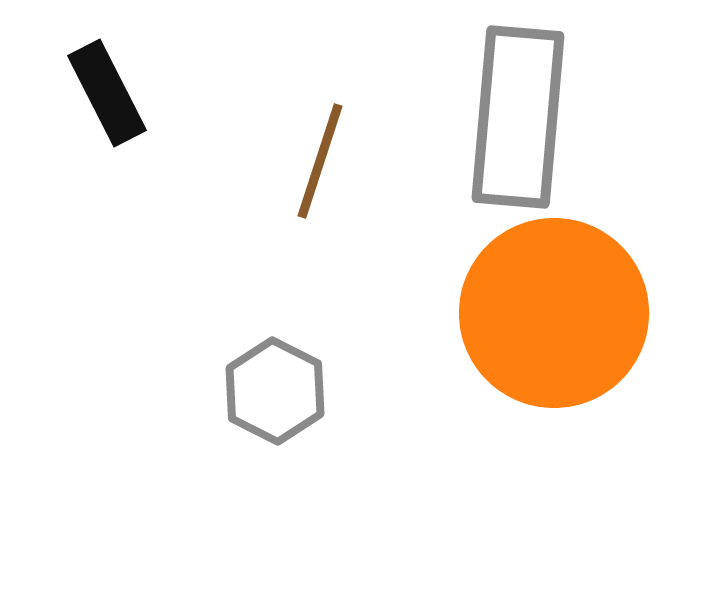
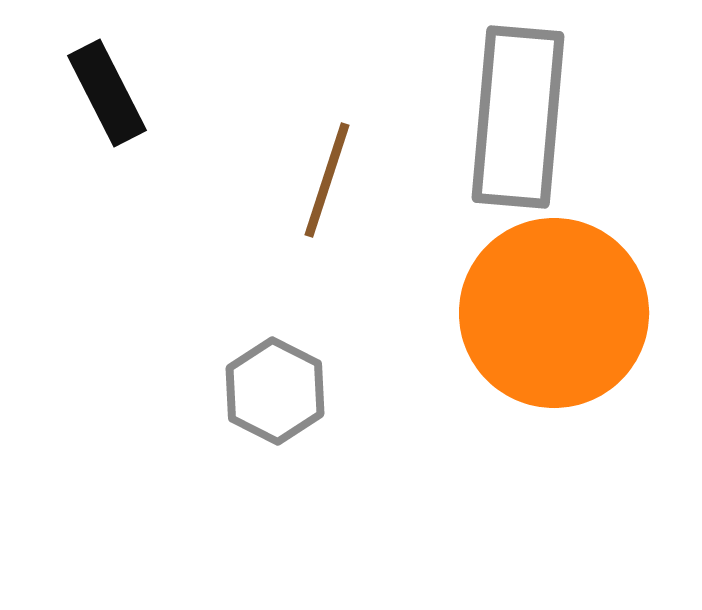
brown line: moved 7 px right, 19 px down
